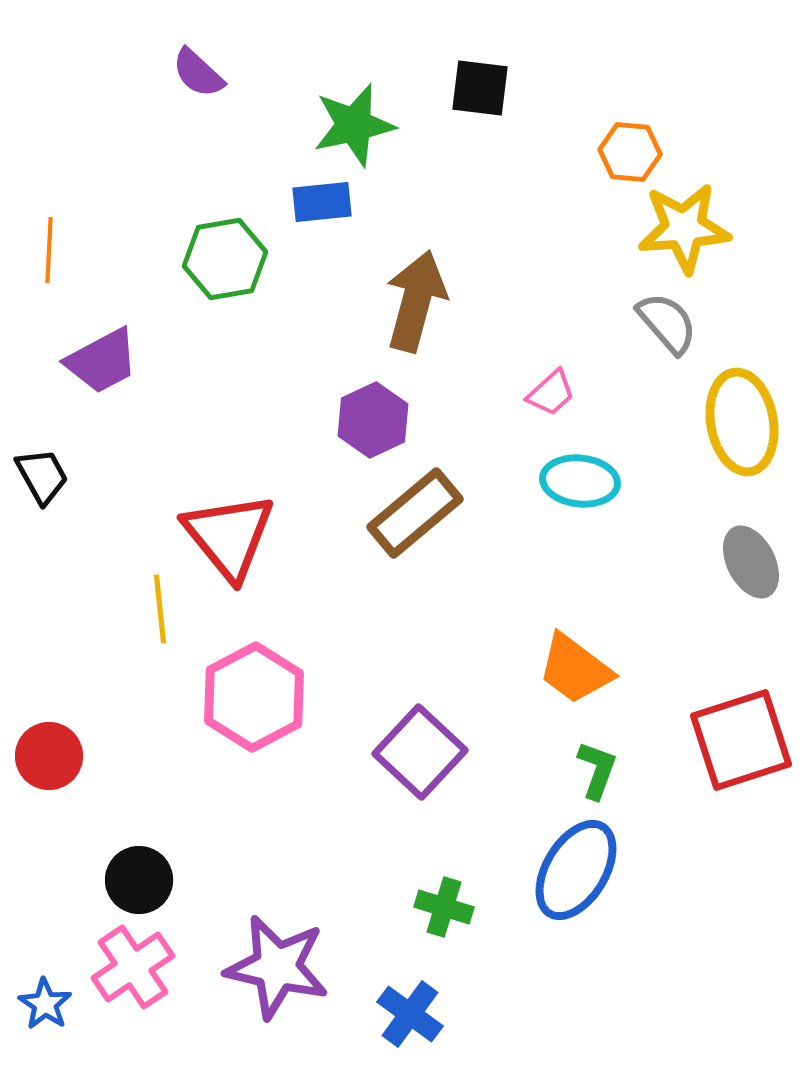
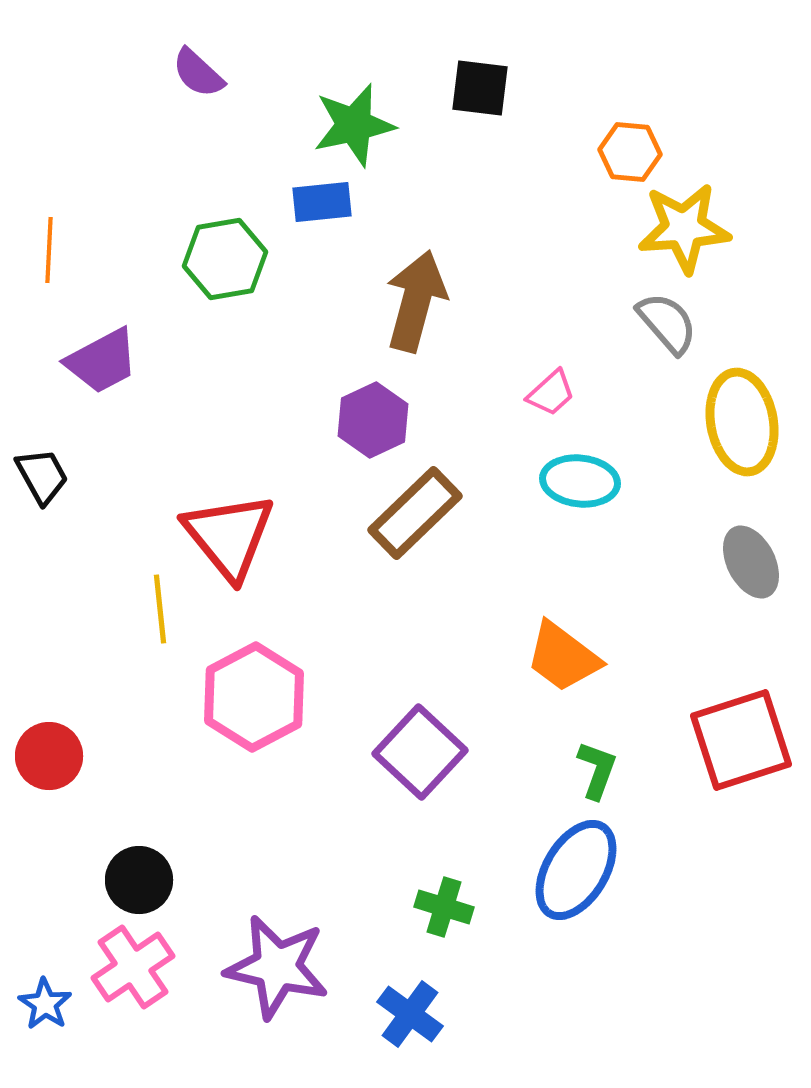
brown rectangle: rotated 4 degrees counterclockwise
orange trapezoid: moved 12 px left, 12 px up
